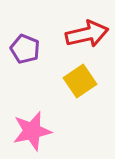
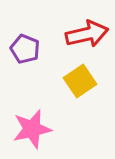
pink star: moved 2 px up
